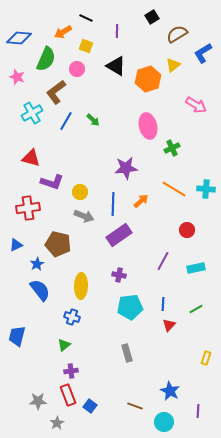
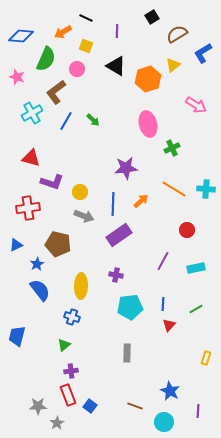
blue diamond at (19, 38): moved 2 px right, 2 px up
pink ellipse at (148, 126): moved 2 px up
purple cross at (119, 275): moved 3 px left
gray rectangle at (127, 353): rotated 18 degrees clockwise
gray star at (38, 401): moved 5 px down
